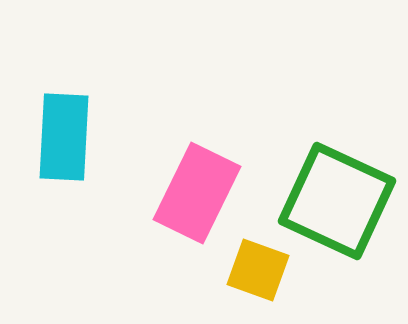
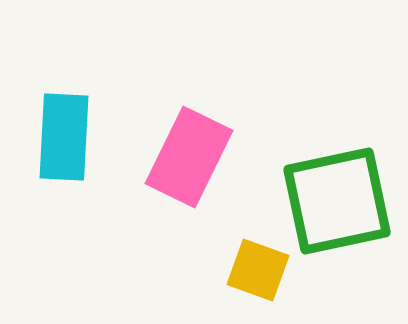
pink rectangle: moved 8 px left, 36 px up
green square: rotated 37 degrees counterclockwise
